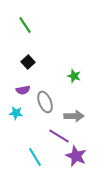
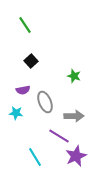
black square: moved 3 px right, 1 px up
purple star: rotated 25 degrees clockwise
